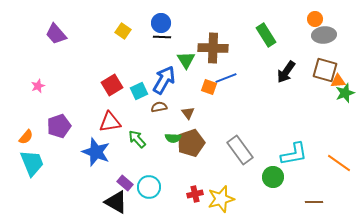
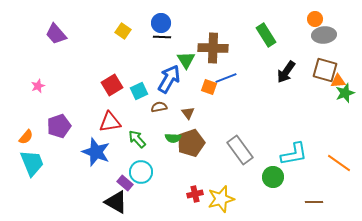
blue arrow: moved 5 px right, 1 px up
cyan circle: moved 8 px left, 15 px up
